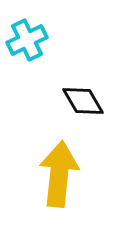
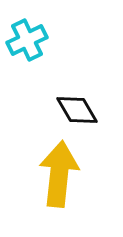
black diamond: moved 6 px left, 9 px down
